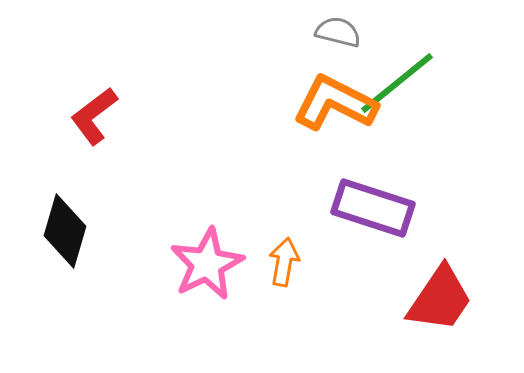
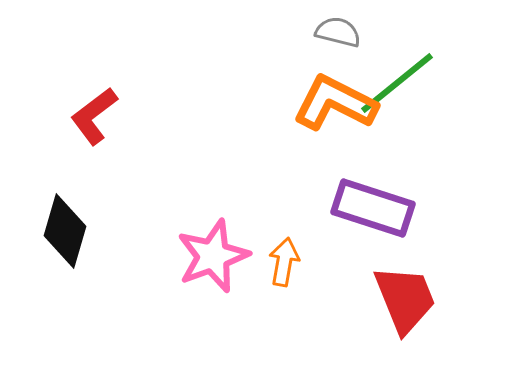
pink star: moved 6 px right, 8 px up; rotated 6 degrees clockwise
red trapezoid: moved 35 px left; rotated 56 degrees counterclockwise
